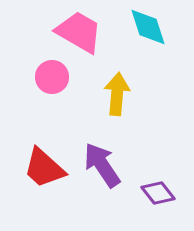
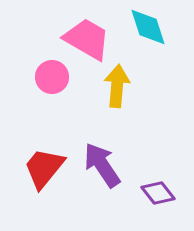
pink trapezoid: moved 8 px right, 7 px down
yellow arrow: moved 8 px up
red trapezoid: rotated 87 degrees clockwise
